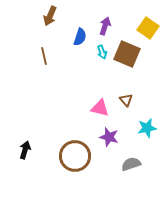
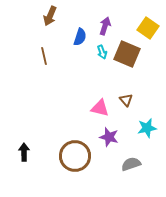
black arrow: moved 1 px left, 2 px down; rotated 18 degrees counterclockwise
